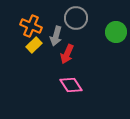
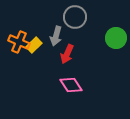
gray circle: moved 1 px left, 1 px up
orange cross: moved 12 px left, 16 px down
green circle: moved 6 px down
